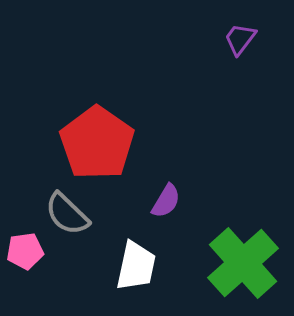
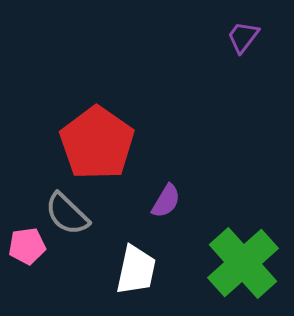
purple trapezoid: moved 3 px right, 2 px up
pink pentagon: moved 2 px right, 5 px up
white trapezoid: moved 4 px down
